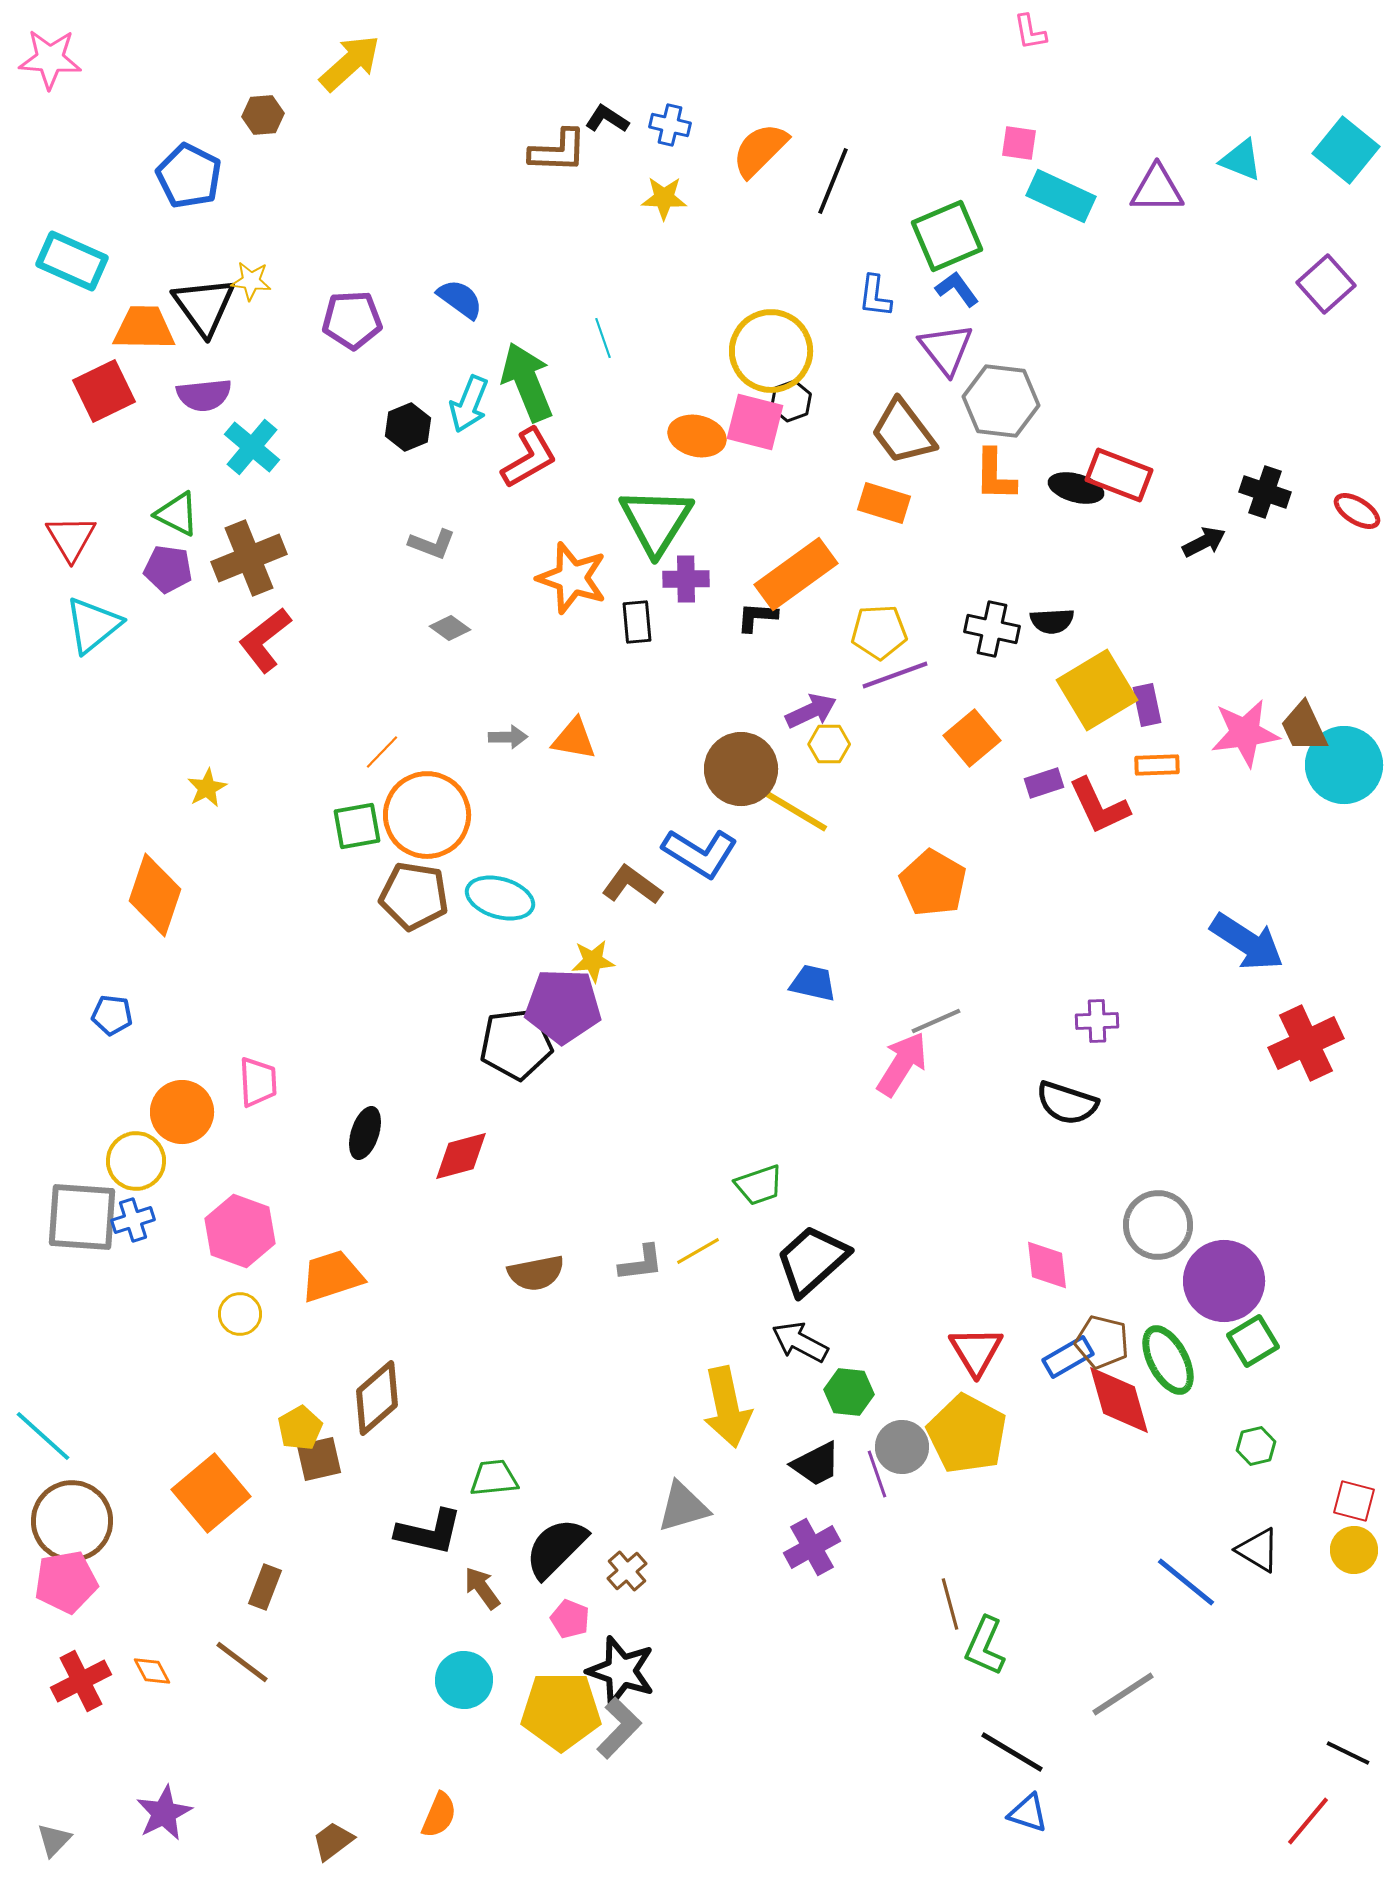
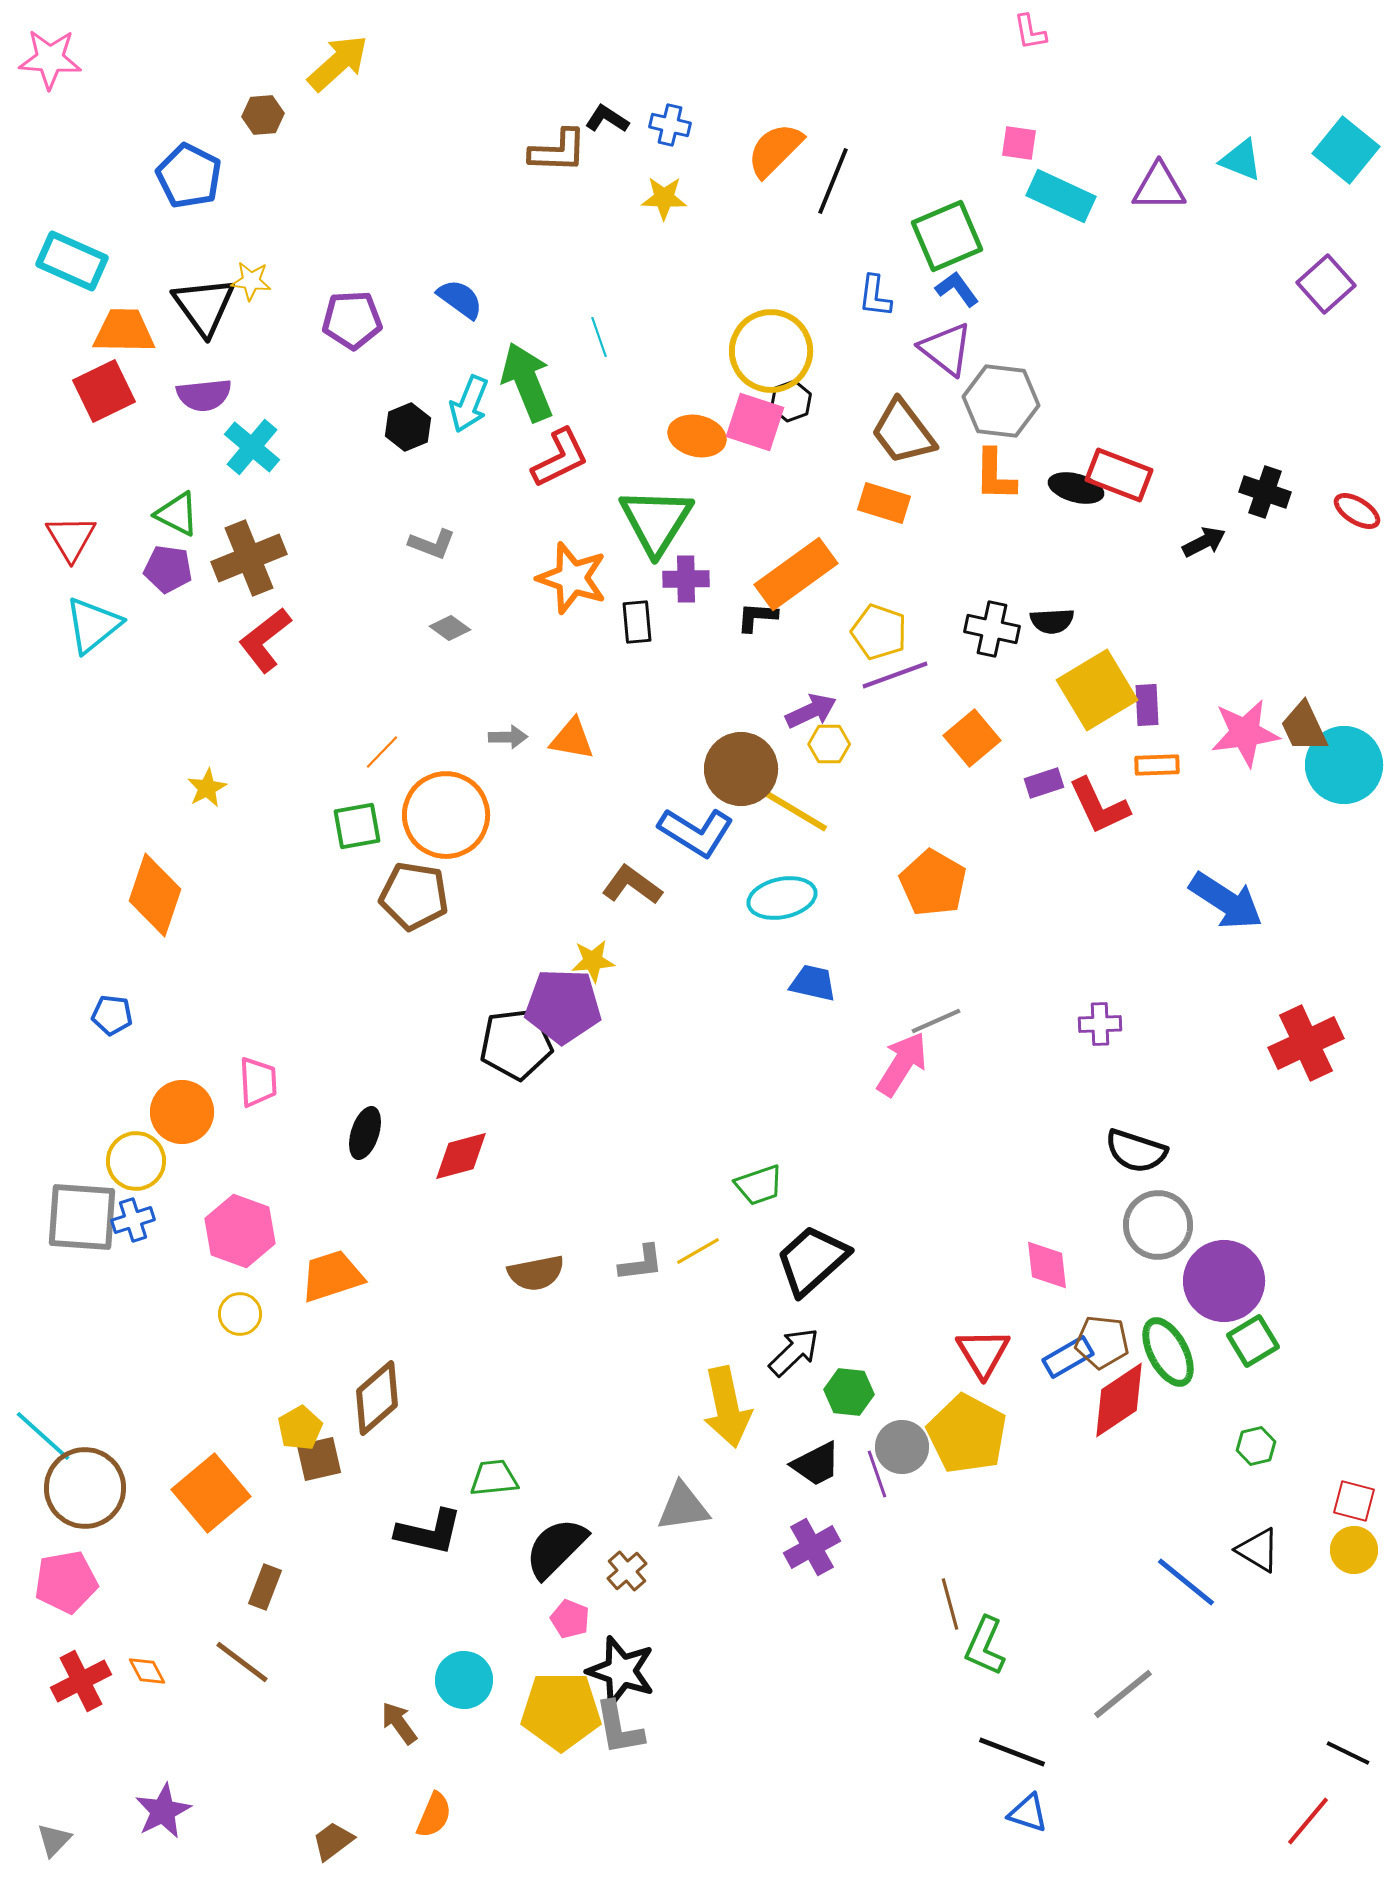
yellow arrow at (350, 63): moved 12 px left
orange semicircle at (760, 150): moved 15 px right
purple triangle at (1157, 189): moved 2 px right, 2 px up
orange trapezoid at (144, 328): moved 20 px left, 3 px down
cyan line at (603, 338): moved 4 px left, 1 px up
purple triangle at (946, 349): rotated 14 degrees counterclockwise
pink square at (755, 422): rotated 4 degrees clockwise
red L-shape at (529, 458): moved 31 px right; rotated 4 degrees clockwise
yellow pentagon at (879, 632): rotated 22 degrees clockwise
purple rectangle at (1147, 705): rotated 9 degrees clockwise
orange triangle at (574, 739): moved 2 px left
orange circle at (427, 815): moved 19 px right
blue L-shape at (700, 853): moved 4 px left, 21 px up
cyan ellipse at (500, 898): moved 282 px right; rotated 28 degrees counterclockwise
blue arrow at (1247, 942): moved 21 px left, 41 px up
purple cross at (1097, 1021): moved 3 px right, 3 px down
black semicircle at (1067, 1103): moved 69 px right, 48 px down
black arrow at (800, 1342): moved 6 px left, 10 px down; rotated 108 degrees clockwise
brown pentagon at (1102, 1342): rotated 8 degrees counterclockwise
red triangle at (976, 1351): moved 7 px right, 2 px down
green ellipse at (1168, 1360): moved 8 px up
red diamond at (1119, 1400): rotated 72 degrees clockwise
gray triangle at (683, 1507): rotated 8 degrees clockwise
brown circle at (72, 1521): moved 13 px right, 33 px up
brown arrow at (482, 1588): moved 83 px left, 135 px down
orange diamond at (152, 1671): moved 5 px left
gray line at (1123, 1694): rotated 6 degrees counterclockwise
gray L-shape at (619, 1728): rotated 126 degrees clockwise
black line at (1012, 1752): rotated 10 degrees counterclockwise
purple star at (164, 1813): moved 1 px left, 2 px up
orange semicircle at (439, 1815): moved 5 px left
